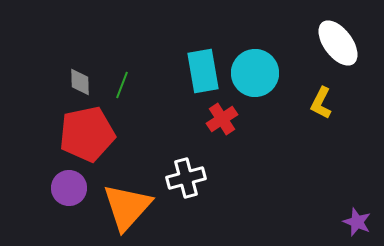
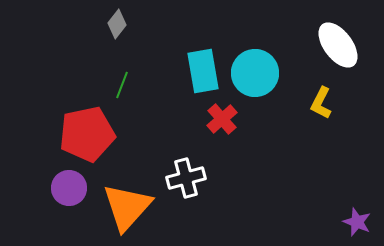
white ellipse: moved 2 px down
gray diamond: moved 37 px right, 58 px up; rotated 40 degrees clockwise
red cross: rotated 8 degrees counterclockwise
